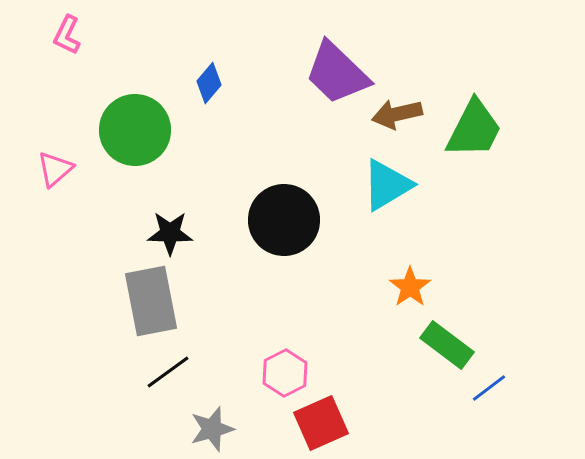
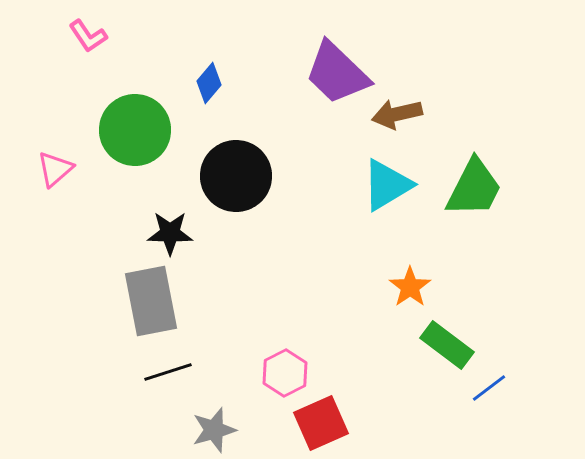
pink L-shape: moved 21 px right, 1 px down; rotated 60 degrees counterclockwise
green trapezoid: moved 59 px down
black circle: moved 48 px left, 44 px up
black line: rotated 18 degrees clockwise
gray star: moved 2 px right, 1 px down
